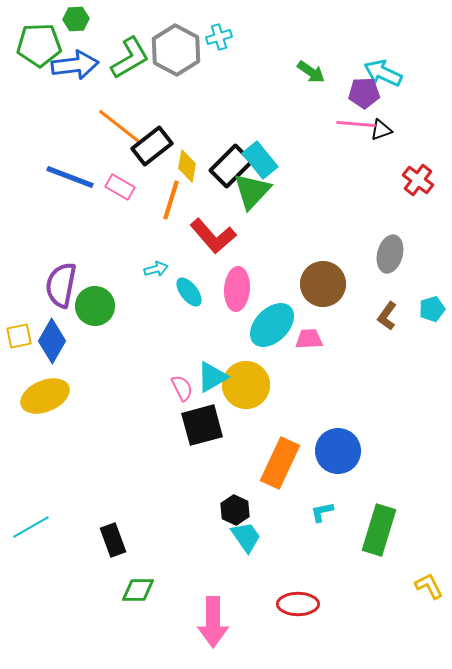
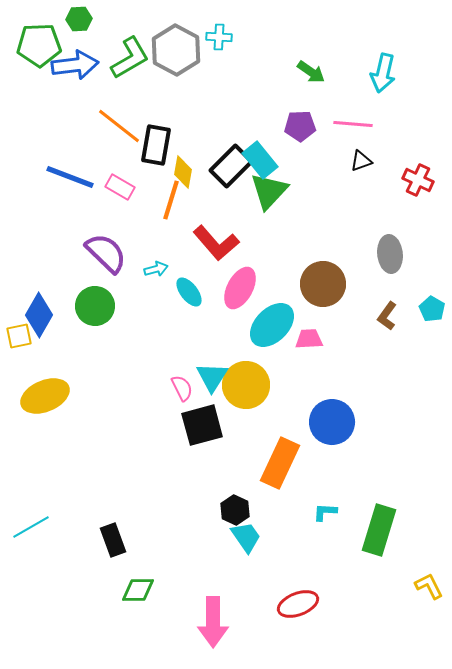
green hexagon at (76, 19): moved 3 px right
cyan cross at (219, 37): rotated 20 degrees clockwise
cyan arrow at (383, 73): rotated 102 degrees counterclockwise
purple pentagon at (364, 93): moved 64 px left, 33 px down
pink line at (356, 124): moved 3 px left
black triangle at (381, 130): moved 20 px left, 31 px down
black rectangle at (152, 146): moved 4 px right, 1 px up; rotated 42 degrees counterclockwise
yellow diamond at (187, 166): moved 4 px left, 6 px down
red cross at (418, 180): rotated 12 degrees counterclockwise
green triangle at (252, 191): moved 17 px right
red L-shape at (213, 236): moved 3 px right, 7 px down
gray ellipse at (390, 254): rotated 21 degrees counterclockwise
purple semicircle at (61, 285): moved 45 px right, 32 px up; rotated 123 degrees clockwise
pink ellipse at (237, 289): moved 3 px right, 1 px up; rotated 24 degrees clockwise
cyan pentagon at (432, 309): rotated 25 degrees counterclockwise
blue diamond at (52, 341): moved 13 px left, 26 px up
cyan triangle at (212, 377): rotated 28 degrees counterclockwise
blue circle at (338, 451): moved 6 px left, 29 px up
cyan L-shape at (322, 512): moved 3 px right; rotated 15 degrees clockwise
red ellipse at (298, 604): rotated 21 degrees counterclockwise
